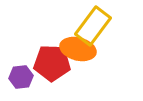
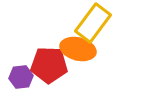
yellow rectangle: moved 3 px up
red pentagon: moved 3 px left, 2 px down
